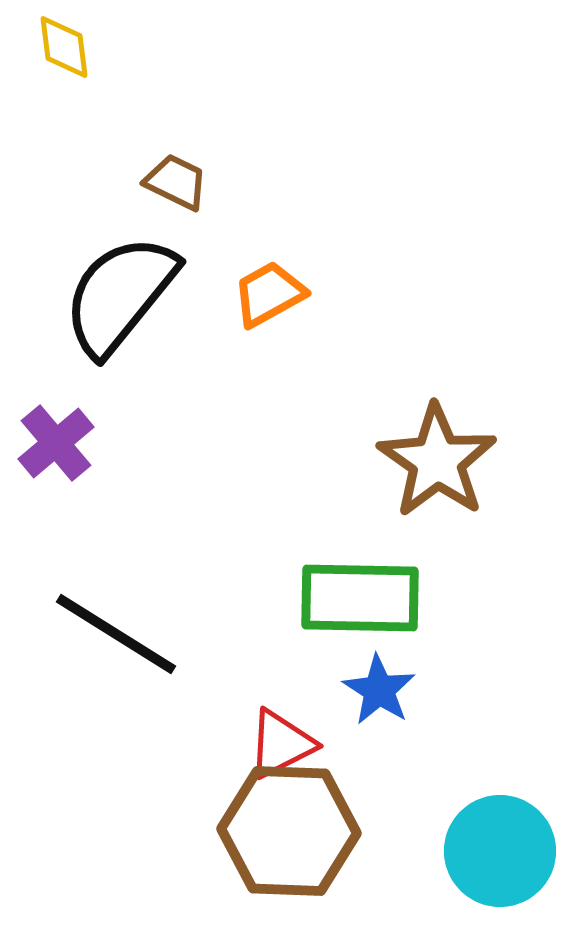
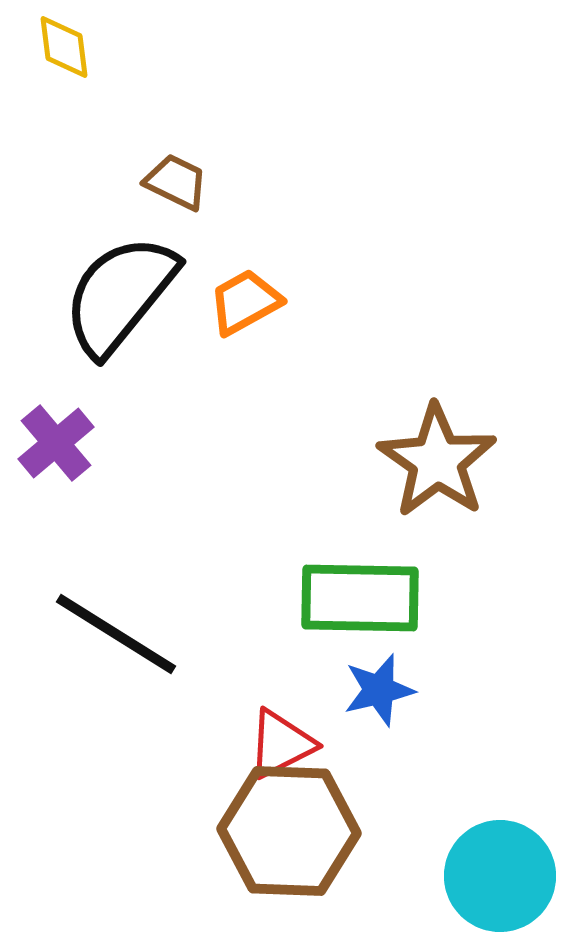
orange trapezoid: moved 24 px left, 8 px down
blue star: rotated 26 degrees clockwise
cyan circle: moved 25 px down
